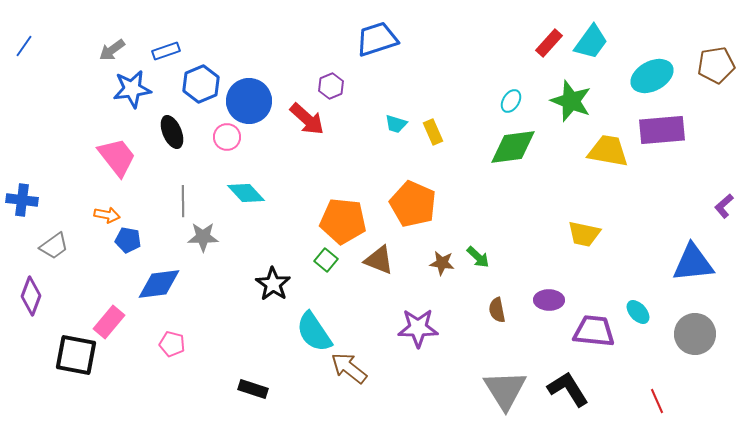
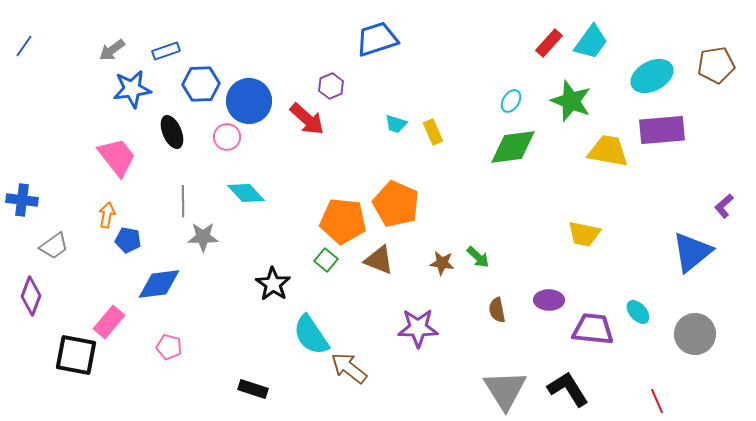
blue hexagon at (201, 84): rotated 21 degrees clockwise
orange pentagon at (413, 204): moved 17 px left
orange arrow at (107, 215): rotated 90 degrees counterclockwise
blue triangle at (693, 263): moved 1 px left, 11 px up; rotated 33 degrees counterclockwise
purple trapezoid at (594, 331): moved 1 px left, 2 px up
cyan semicircle at (314, 332): moved 3 px left, 3 px down
pink pentagon at (172, 344): moved 3 px left, 3 px down
